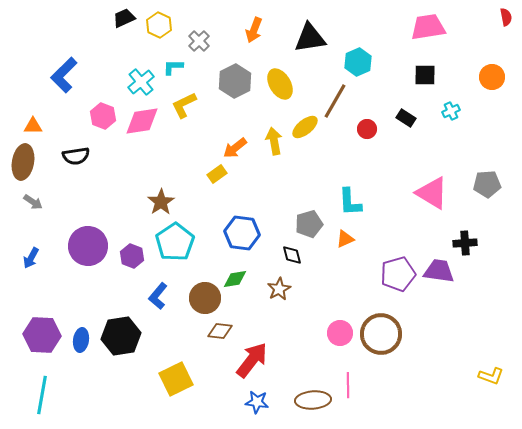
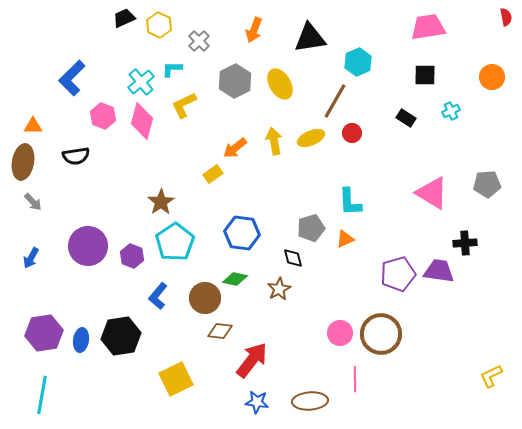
cyan L-shape at (173, 67): moved 1 px left, 2 px down
blue L-shape at (64, 75): moved 8 px right, 3 px down
pink diamond at (142, 121): rotated 66 degrees counterclockwise
yellow ellipse at (305, 127): moved 6 px right, 11 px down; rotated 16 degrees clockwise
red circle at (367, 129): moved 15 px left, 4 px down
yellow rectangle at (217, 174): moved 4 px left
gray arrow at (33, 202): rotated 12 degrees clockwise
gray pentagon at (309, 224): moved 2 px right, 4 px down
black diamond at (292, 255): moved 1 px right, 3 px down
green diamond at (235, 279): rotated 20 degrees clockwise
purple hexagon at (42, 335): moved 2 px right, 2 px up; rotated 12 degrees counterclockwise
yellow L-shape at (491, 376): rotated 135 degrees clockwise
pink line at (348, 385): moved 7 px right, 6 px up
brown ellipse at (313, 400): moved 3 px left, 1 px down
